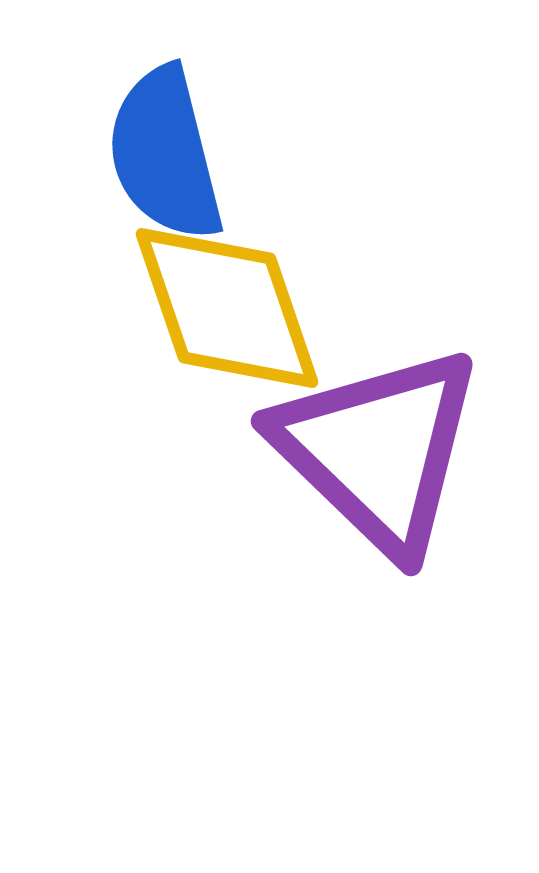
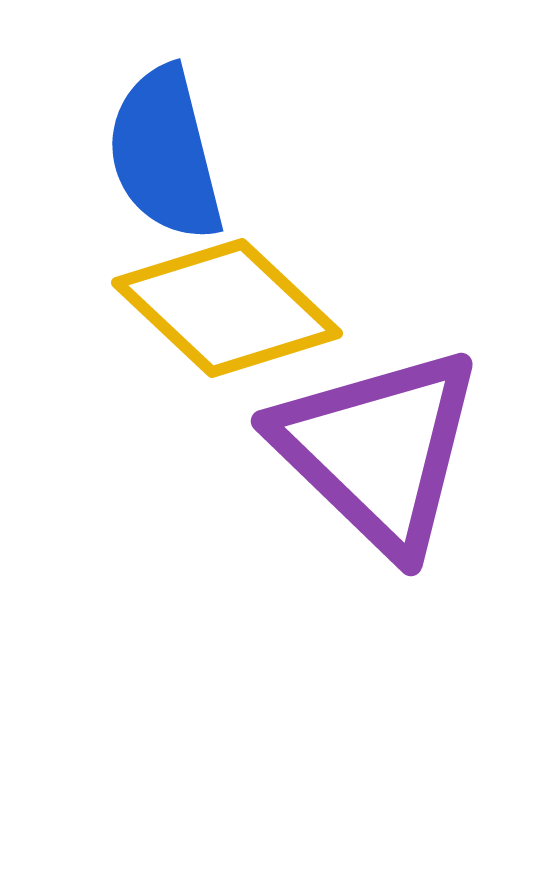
yellow diamond: rotated 28 degrees counterclockwise
